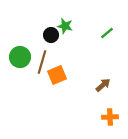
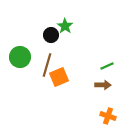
green star: rotated 21 degrees clockwise
green line: moved 33 px down; rotated 16 degrees clockwise
brown line: moved 5 px right, 3 px down
orange square: moved 2 px right, 2 px down
brown arrow: rotated 42 degrees clockwise
orange cross: moved 2 px left, 1 px up; rotated 21 degrees clockwise
